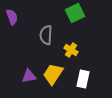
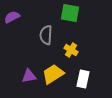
green square: moved 5 px left; rotated 36 degrees clockwise
purple semicircle: rotated 98 degrees counterclockwise
yellow trapezoid: rotated 25 degrees clockwise
